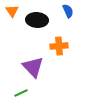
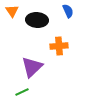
purple triangle: moved 1 px left; rotated 30 degrees clockwise
green line: moved 1 px right, 1 px up
